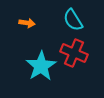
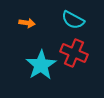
cyan semicircle: rotated 30 degrees counterclockwise
cyan star: moved 1 px up
